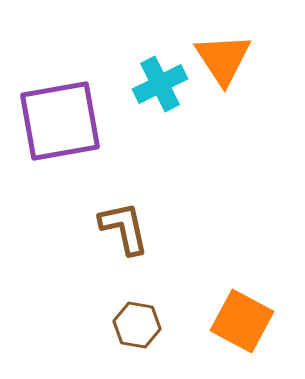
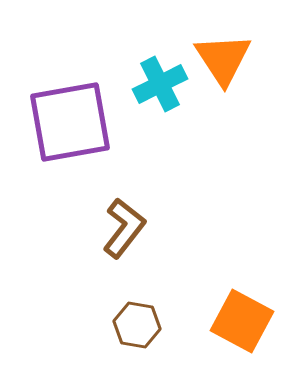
purple square: moved 10 px right, 1 px down
brown L-shape: rotated 50 degrees clockwise
